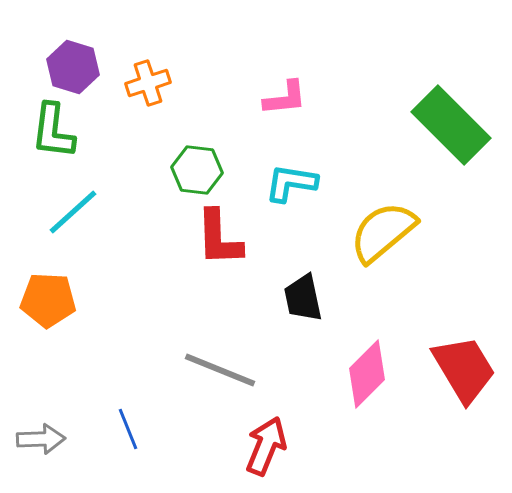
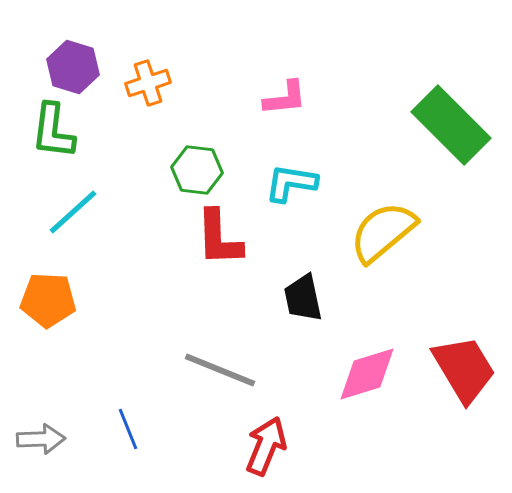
pink diamond: rotated 28 degrees clockwise
